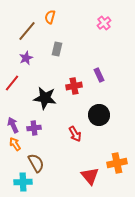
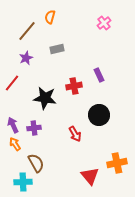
gray rectangle: rotated 64 degrees clockwise
